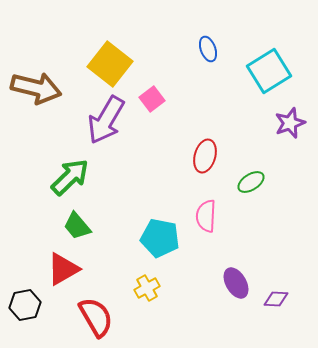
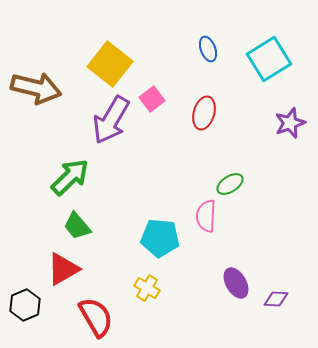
cyan square: moved 12 px up
purple arrow: moved 5 px right
red ellipse: moved 1 px left, 43 px up
green ellipse: moved 21 px left, 2 px down
cyan pentagon: rotated 6 degrees counterclockwise
yellow cross: rotated 30 degrees counterclockwise
black hexagon: rotated 12 degrees counterclockwise
